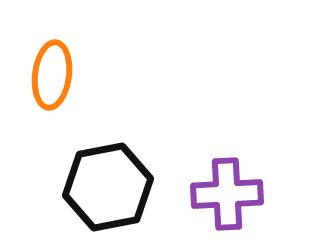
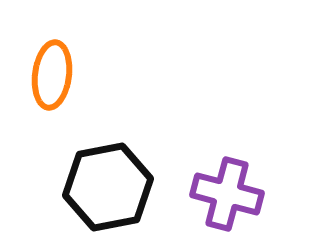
purple cross: rotated 18 degrees clockwise
